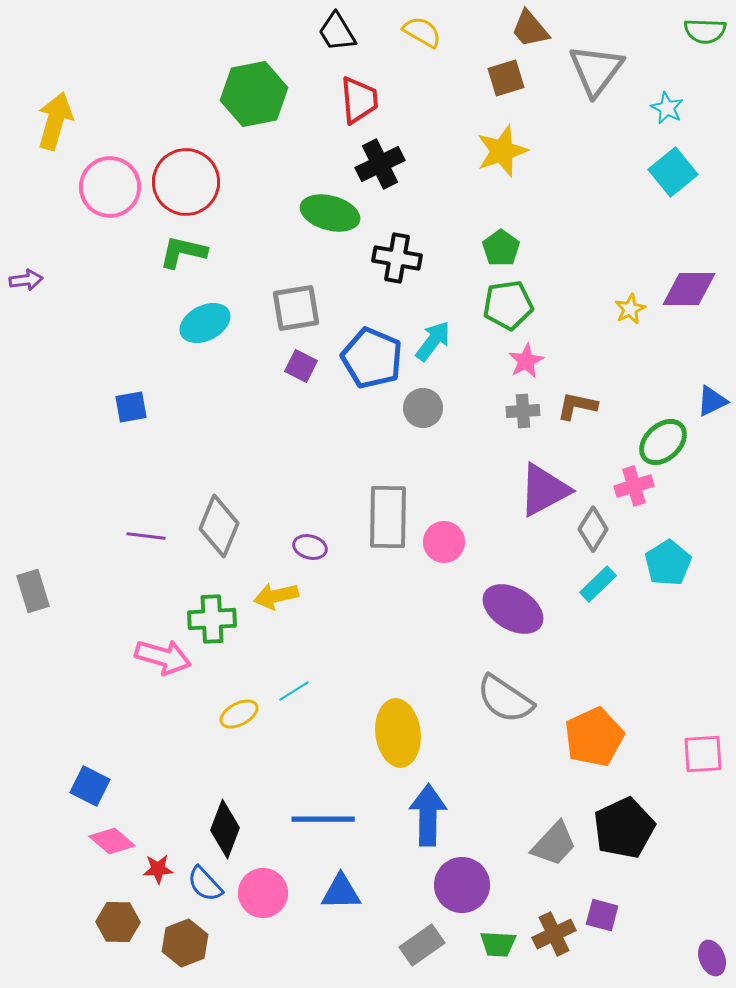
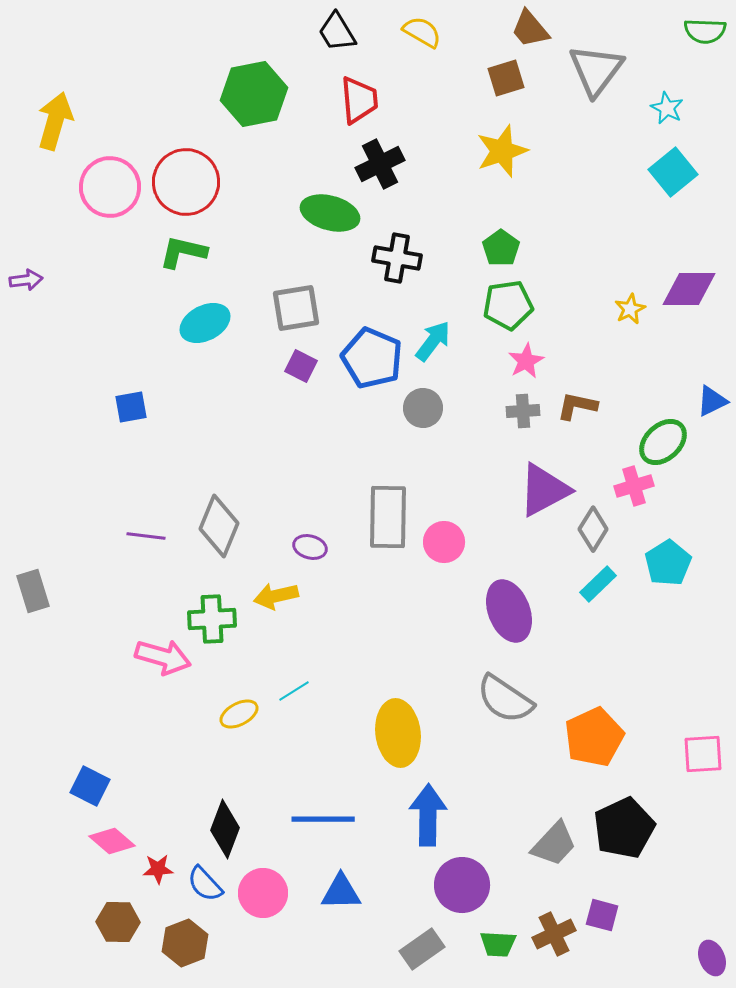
purple ellipse at (513, 609): moved 4 px left, 2 px down; rotated 38 degrees clockwise
gray rectangle at (422, 945): moved 4 px down
